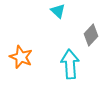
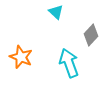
cyan triangle: moved 2 px left, 1 px down
cyan arrow: moved 1 px left, 1 px up; rotated 16 degrees counterclockwise
